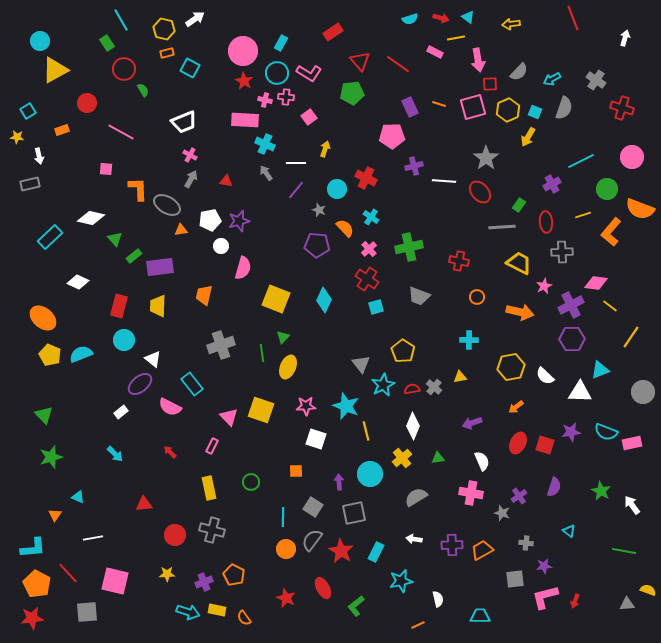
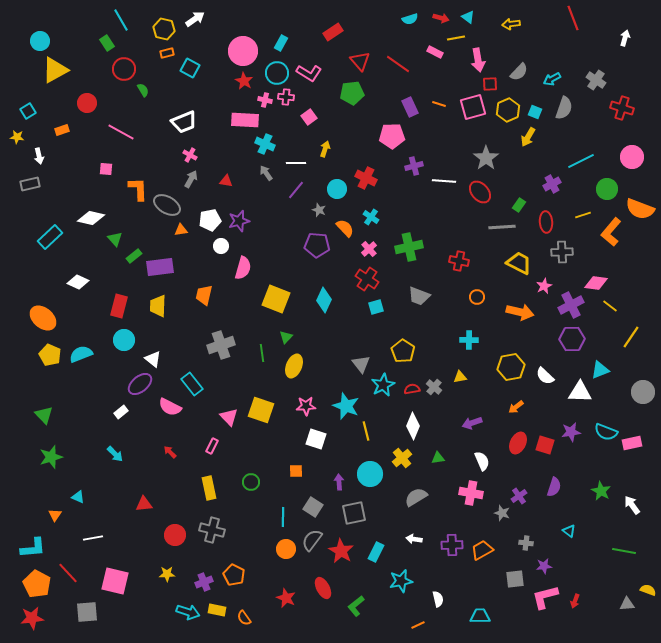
green triangle at (283, 337): moved 3 px right
yellow ellipse at (288, 367): moved 6 px right, 1 px up
